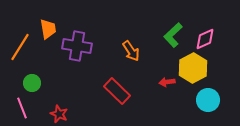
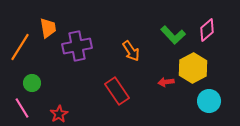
orange trapezoid: moved 1 px up
green L-shape: rotated 90 degrees counterclockwise
pink diamond: moved 2 px right, 9 px up; rotated 15 degrees counterclockwise
purple cross: rotated 20 degrees counterclockwise
red arrow: moved 1 px left
red rectangle: rotated 12 degrees clockwise
cyan circle: moved 1 px right, 1 px down
pink line: rotated 10 degrees counterclockwise
red star: rotated 18 degrees clockwise
